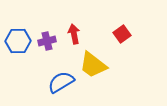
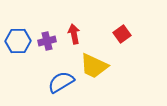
yellow trapezoid: moved 1 px right, 1 px down; rotated 12 degrees counterclockwise
